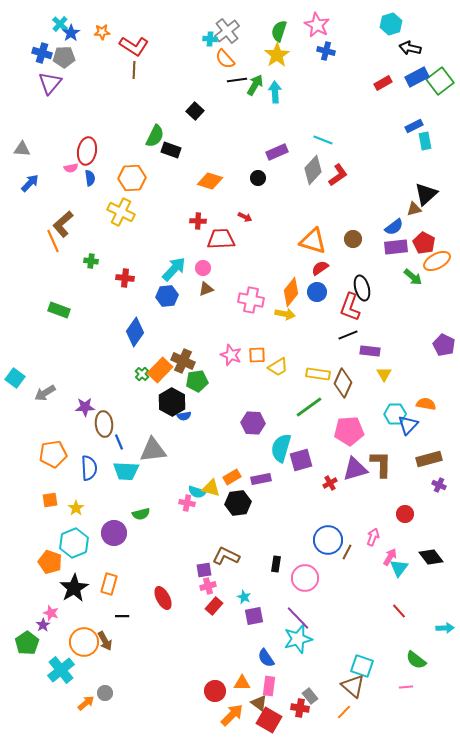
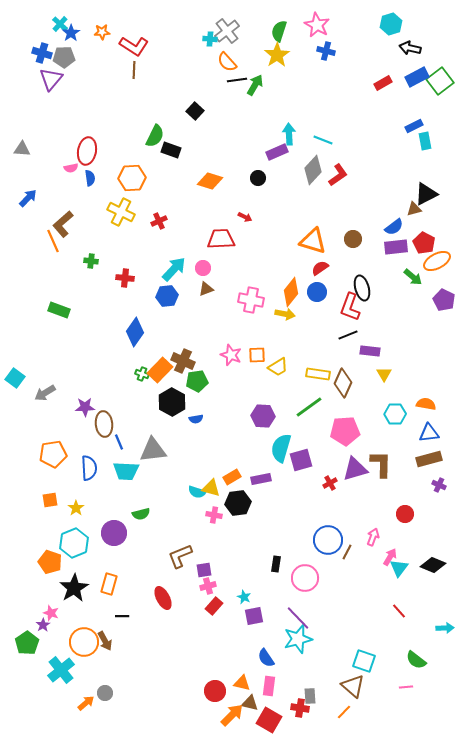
orange semicircle at (225, 59): moved 2 px right, 3 px down
purple triangle at (50, 83): moved 1 px right, 4 px up
cyan arrow at (275, 92): moved 14 px right, 42 px down
blue arrow at (30, 183): moved 2 px left, 15 px down
black triangle at (426, 194): rotated 15 degrees clockwise
red cross at (198, 221): moved 39 px left; rotated 28 degrees counterclockwise
purple pentagon at (444, 345): moved 45 px up
green cross at (142, 374): rotated 24 degrees counterclockwise
blue semicircle at (184, 416): moved 12 px right, 3 px down
purple hexagon at (253, 423): moved 10 px right, 7 px up
blue triangle at (408, 425): moved 21 px right, 8 px down; rotated 40 degrees clockwise
pink pentagon at (349, 431): moved 4 px left
pink cross at (187, 503): moved 27 px right, 12 px down
brown L-shape at (226, 556): moved 46 px left; rotated 48 degrees counterclockwise
black diamond at (431, 557): moved 2 px right, 8 px down; rotated 30 degrees counterclockwise
cyan square at (362, 666): moved 2 px right, 5 px up
orange triangle at (242, 683): rotated 12 degrees clockwise
gray rectangle at (310, 696): rotated 35 degrees clockwise
brown triangle at (259, 703): moved 9 px left; rotated 24 degrees counterclockwise
